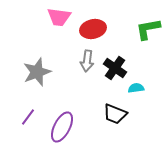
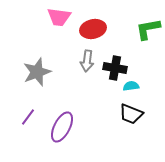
black cross: rotated 25 degrees counterclockwise
cyan semicircle: moved 5 px left, 2 px up
black trapezoid: moved 16 px right
